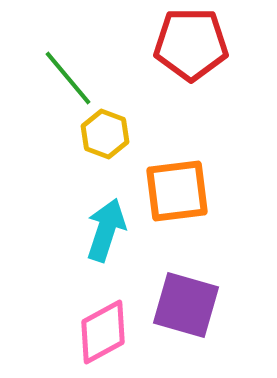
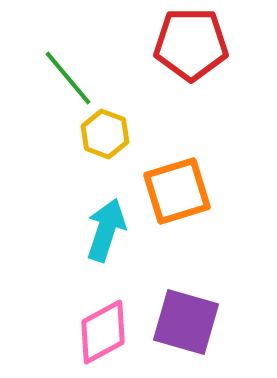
orange square: rotated 10 degrees counterclockwise
purple square: moved 17 px down
